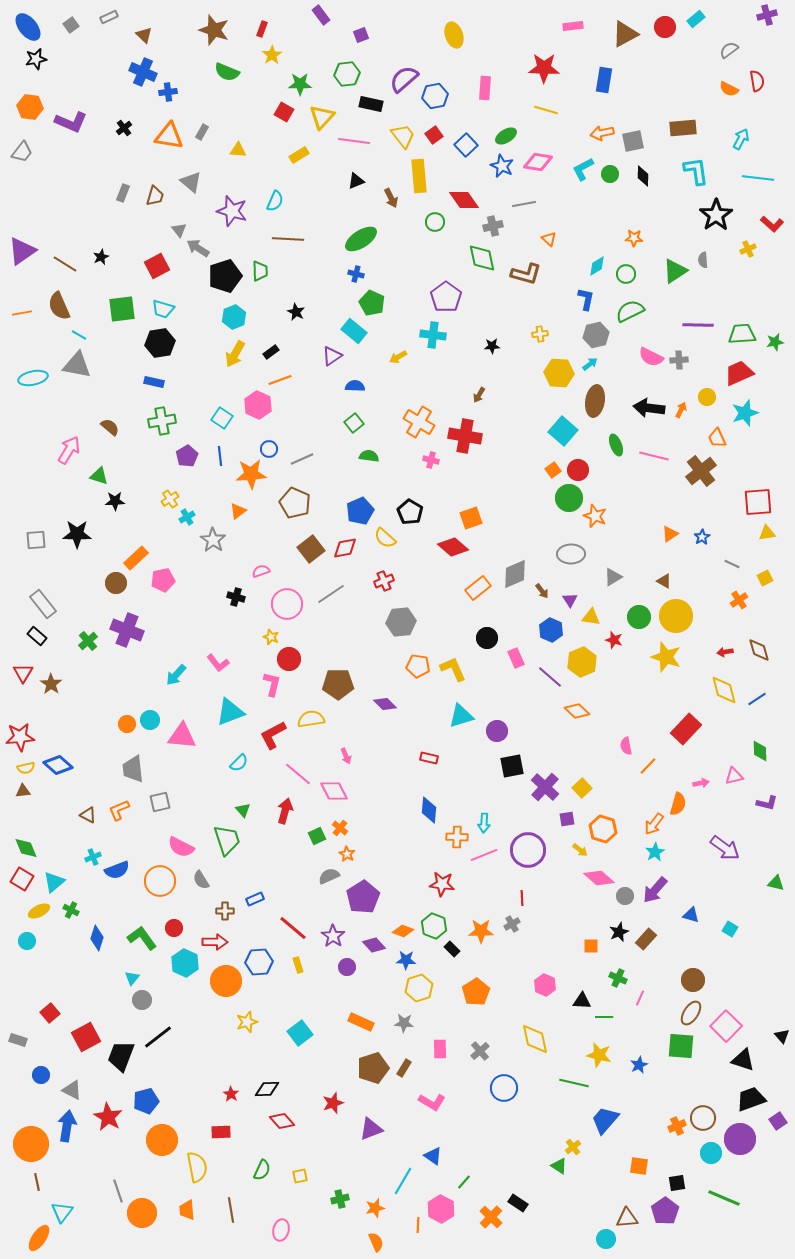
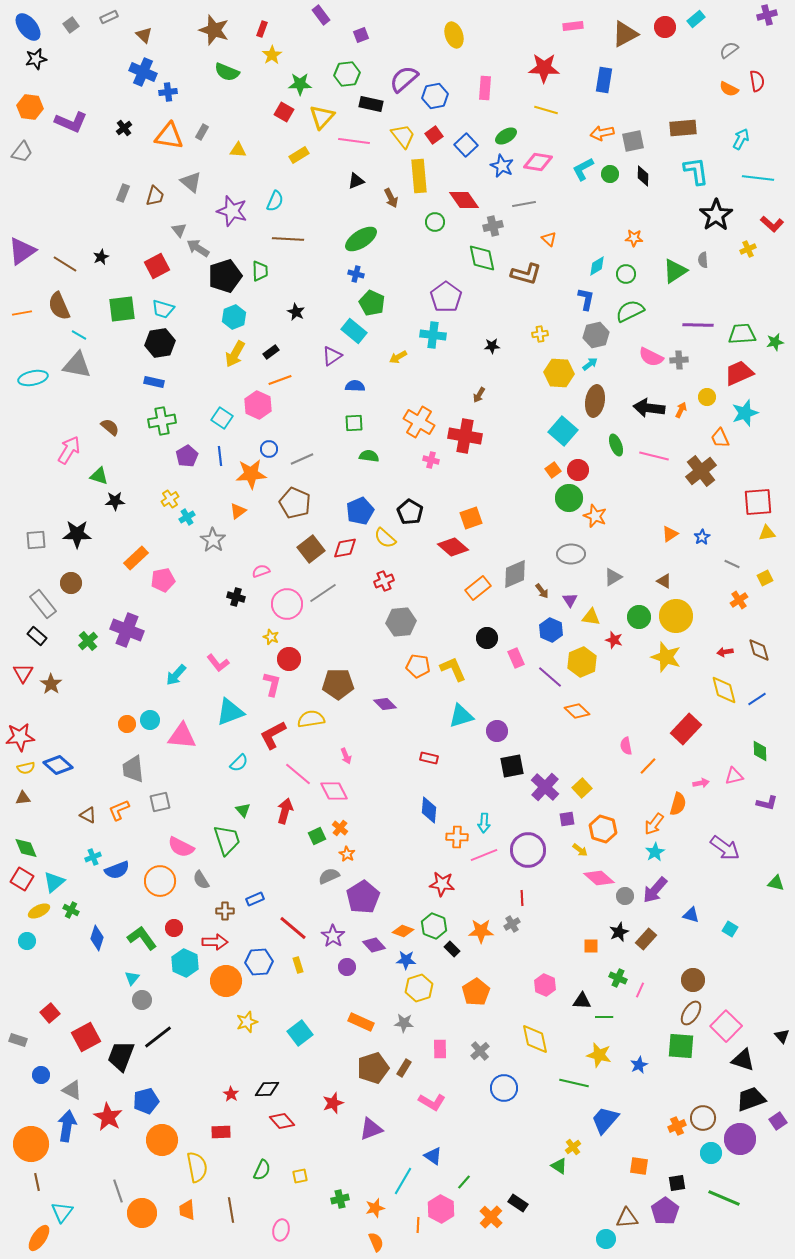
green square at (354, 423): rotated 36 degrees clockwise
orange trapezoid at (717, 438): moved 3 px right
brown circle at (116, 583): moved 45 px left
gray line at (331, 594): moved 8 px left, 1 px up
brown triangle at (23, 791): moved 7 px down
pink line at (640, 998): moved 8 px up
